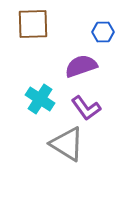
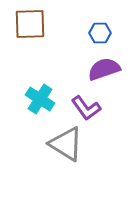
brown square: moved 3 px left
blue hexagon: moved 3 px left, 1 px down
purple semicircle: moved 23 px right, 3 px down
gray triangle: moved 1 px left
